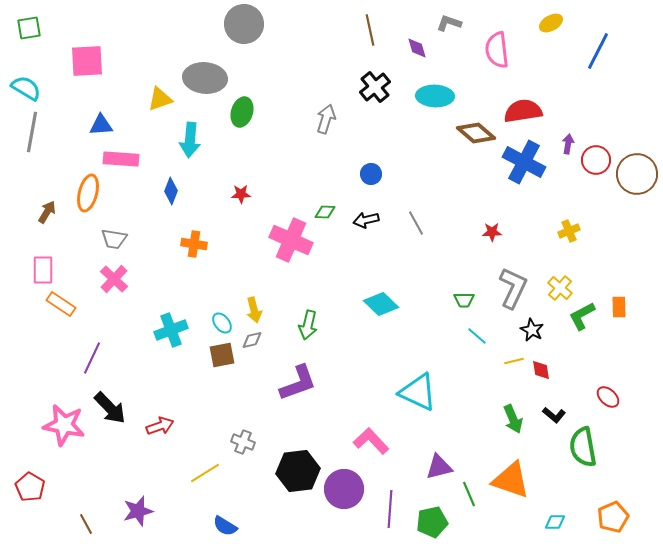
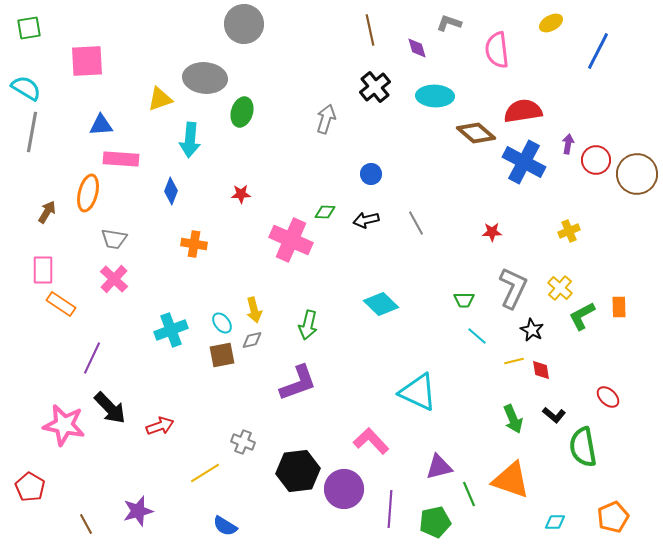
green pentagon at (432, 522): moved 3 px right
